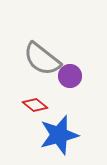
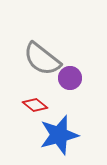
purple circle: moved 2 px down
